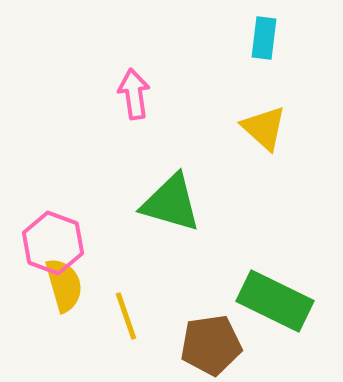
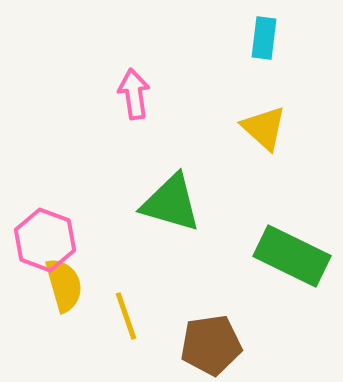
pink hexagon: moved 8 px left, 3 px up
green rectangle: moved 17 px right, 45 px up
